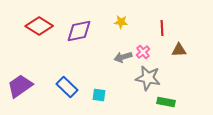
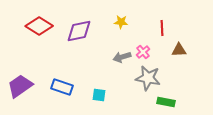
gray arrow: moved 1 px left
blue rectangle: moved 5 px left; rotated 25 degrees counterclockwise
